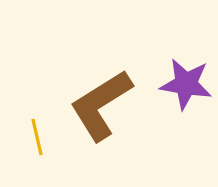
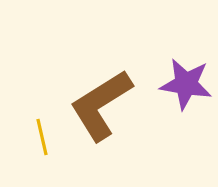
yellow line: moved 5 px right
